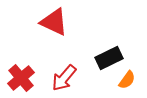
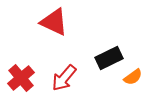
orange semicircle: moved 6 px right, 3 px up; rotated 18 degrees clockwise
